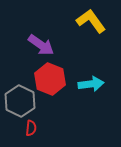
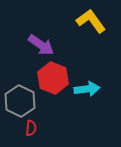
red hexagon: moved 3 px right, 1 px up
cyan arrow: moved 4 px left, 5 px down
